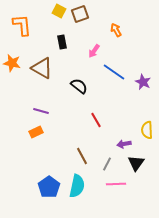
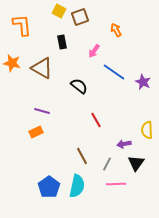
brown square: moved 3 px down
purple line: moved 1 px right
